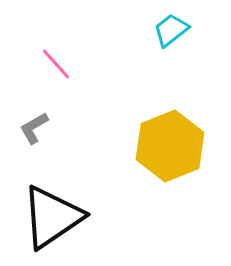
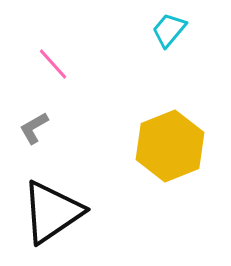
cyan trapezoid: moved 2 px left; rotated 12 degrees counterclockwise
pink line: moved 3 px left
black triangle: moved 5 px up
